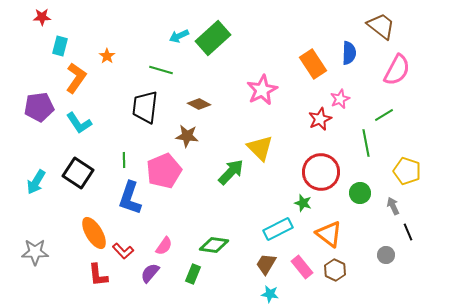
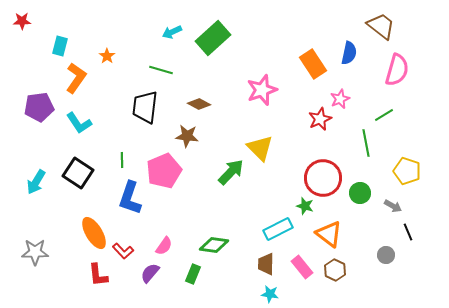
red star at (42, 17): moved 20 px left, 4 px down
cyan arrow at (179, 36): moved 7 px left, 4 px up
blue semicircle at (349, 53): rotated 10 degrees clockwise
pink semicircle at (397, 70): rotated 12 degrees counterclockwise
pink star at (262, 90): rotated 8 degrees clockwise
green line at (124, 160): moved 2 px left
red circle at (321, 172): moved 2 px right, 6 px down
green star at (303, 203): moved 2 px right, 3 px down
gray arrow at (393, 206): rotated 144 degrees clockwise
brown trapezoid at (266, 264): rotated 30 degrees counterclockwise
